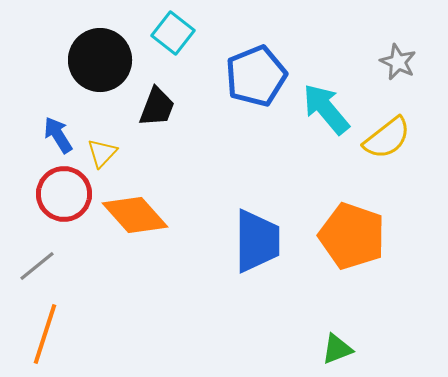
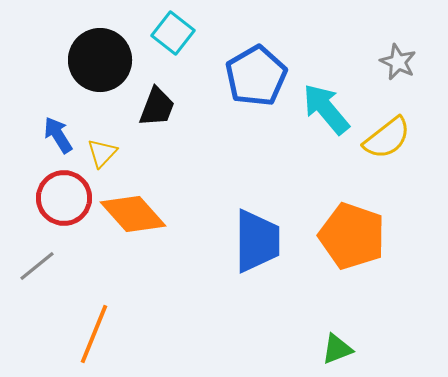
blue pentagon: rotated 8 degrees counterclockwise
red circle: moved 4 px down
orange diamond: moved 2 px left, 1 px up
orange line: moved 49 px right; rotated 4 degrees clockwise
